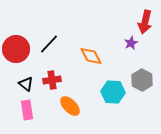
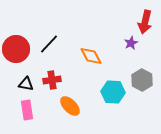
black triangle: rotated 28 degrees counterclockwise
